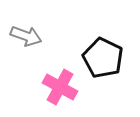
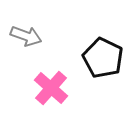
pink cross: moved 9 px left, 1 px down; rotated 12 degrees clockwise
